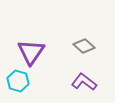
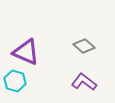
purple triangle: moved 5 px left; rotated 40 degrees counterclockwise
cyan hexagon: moved 3 px left
